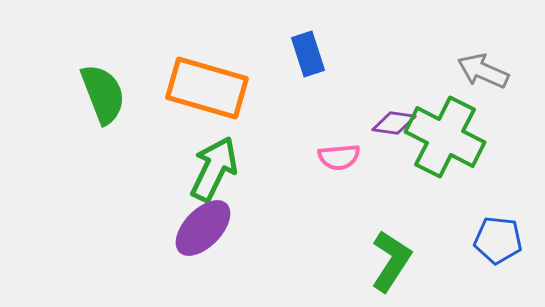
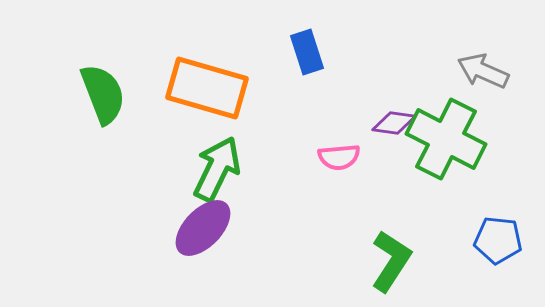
blue rectangle: moved 1 px left, 2 px up
green cross: moved 1 px right, 2 px down
green arrow: moved 3 px right
